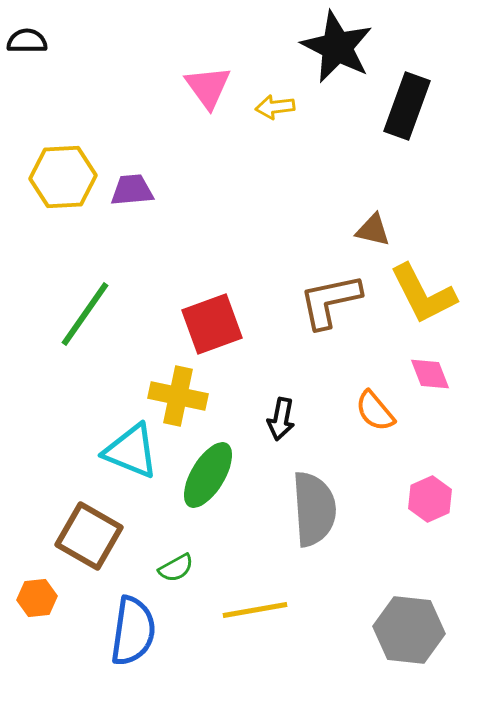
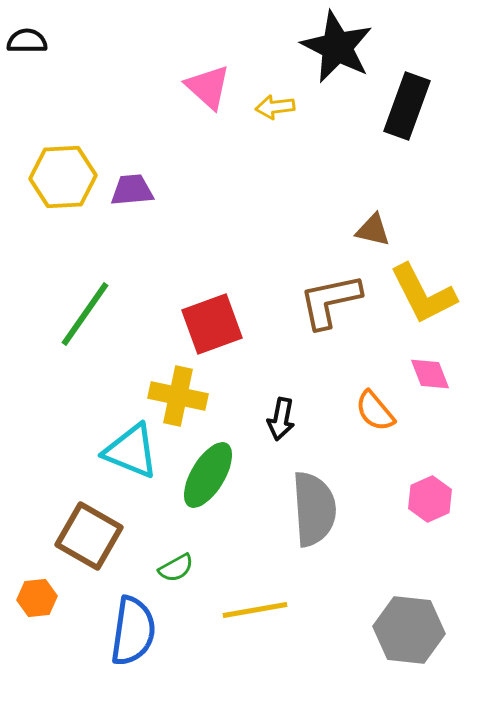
pink triangle: rotated 12 degrees counterclockwise
